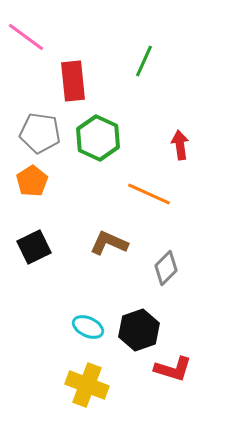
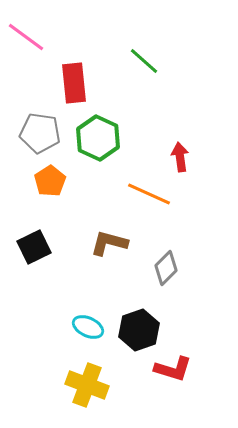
green line: rotated 72 degrees counterclockwise
red rectangle: moved 1 px right, 2 px down
red arrow: moved 12 px down
orange pentagon: moved 18 px right
brown L-shape: rotated 9 degrees counterclockwise
